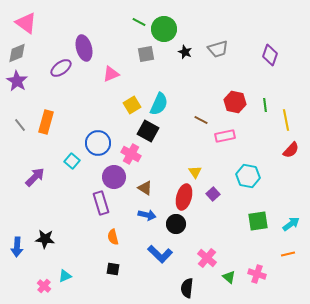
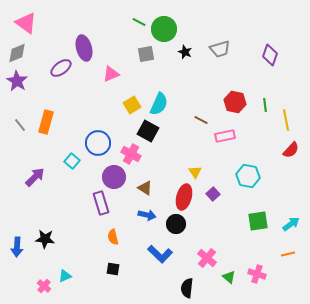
gray trapezoid at (218, 49): moved 2 px right
